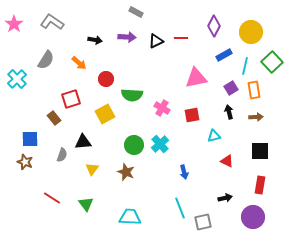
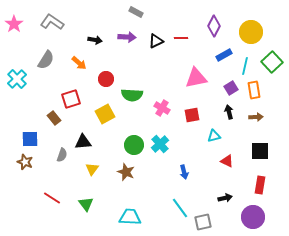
cyan line at (180, 208): rotated 15 degrees counterclockwise
